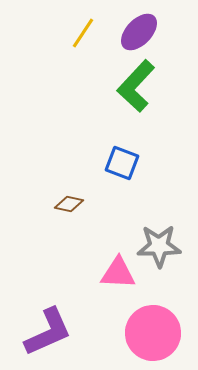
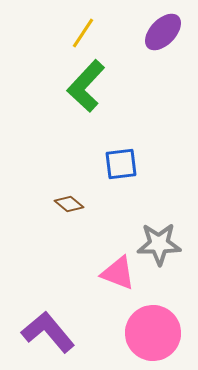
purple ellipse: moved 24 px right
green L-shape: moved 50 px left
blue square: moved 1 px left, 1 px down; rotated 28 degrees counterclockwise
brown diamond: rotated 28 degrees clockwise
gray star: moved 2 px up
pink triangle: rotated 18 degrees clockwise
purple L-shape: rotated 106 degrees counterclockwise
